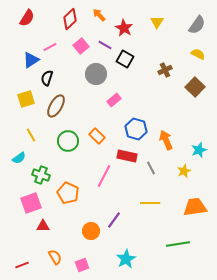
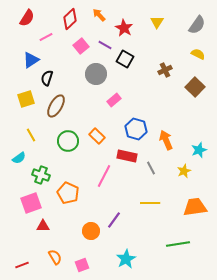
pink line at (50, 47): moved 4 px left, 10 px up
